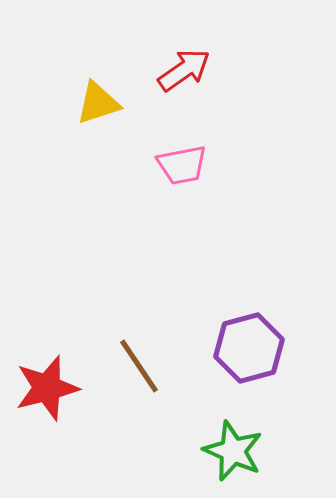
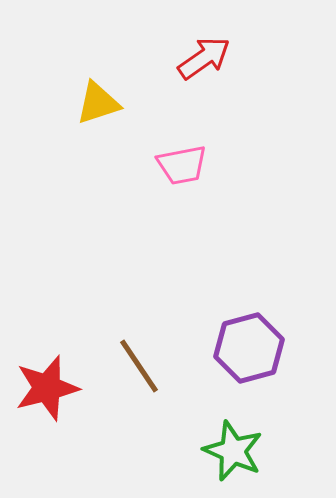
red arrow: moved 20 px right, 12 px up
